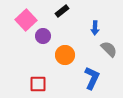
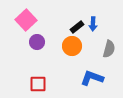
black rectangle: moved 15 px right, 16 px down
blue arrow: moved 2 px left, 4 px up
purple circle: moved 6 px left, 6 px down
gray semicircle: rotated 60 degrees clockwise
orange circle: moved 7 px right, 9 px up
blue L-shape: rotated 95 degrees counterclockwise
